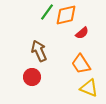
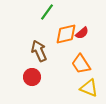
orange diamond: moved 19 px down
